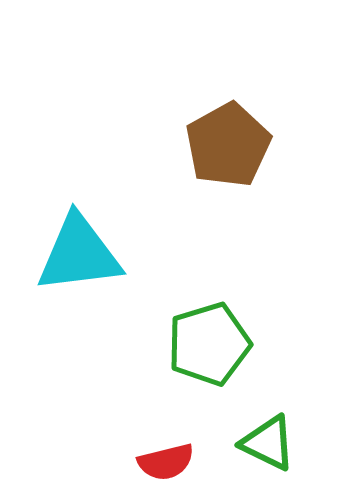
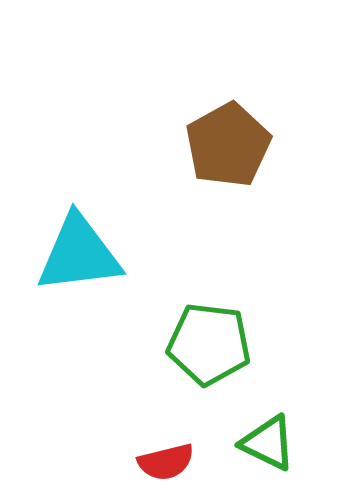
green pentagon: rotated 24 degrees clockwise
